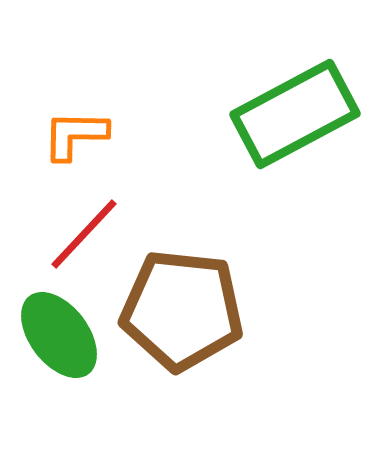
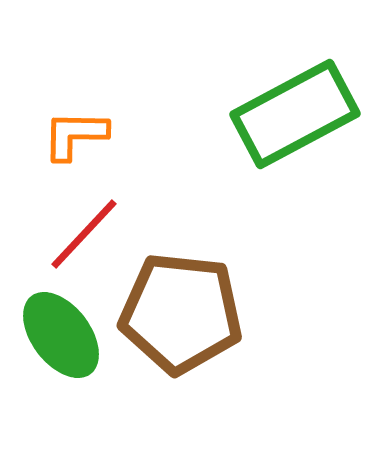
brown pentagon: moved 1 px left, 3 px down
green ellipse: moved 2 px right
